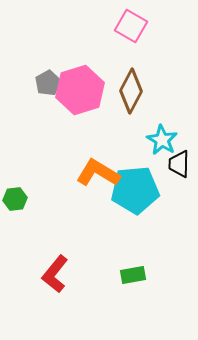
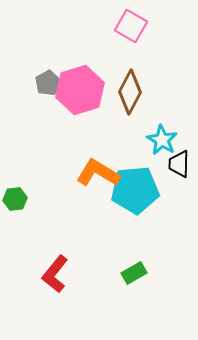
brown diamond: moved 1 px left, 1 px down
green rectangle: moved 1 px right, 2 px up; rotated 20 degrees counterclockwise
